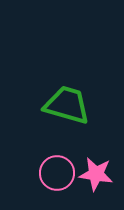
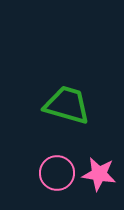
pink star: moved 3 px right
